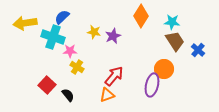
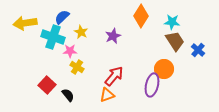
yellow star: moved 13 px left; rotated 16 degrees clockwise
